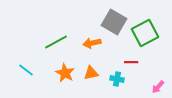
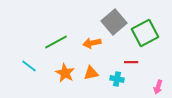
gray square: rotated 20 degrees clockwise
cyan line: moved 3 px right, 4 px up
pink arrow: rotated 24 degrees counterclockwise
